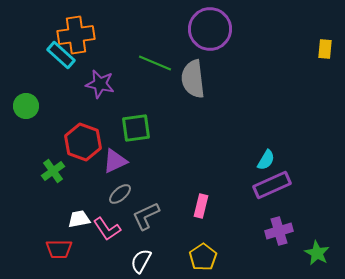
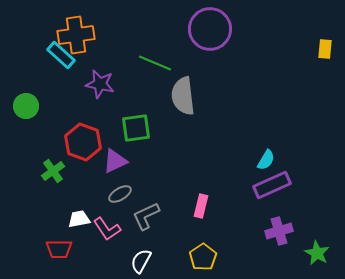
gray semicircle: moved 10 px left, 17 px down
gray ellipse: rotated 10 degrees clockwise
